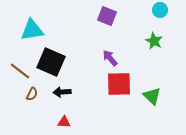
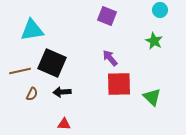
black square: moved 1 px right, 1 px down
brown line: rotated 50 degrees counterclockwise
green triangle: moved 1 px down
red triangle: moved 2 px down
